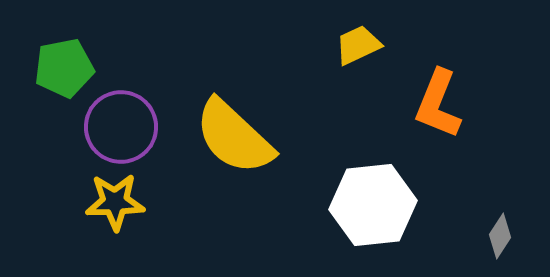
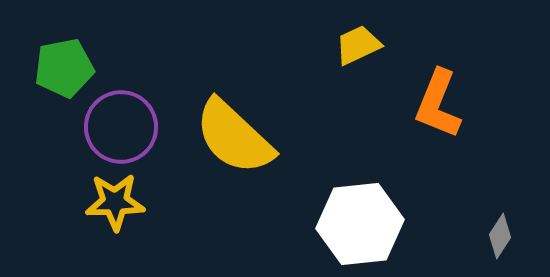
white hexagon: moved 13 px left, 19 px down
